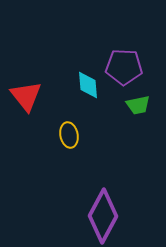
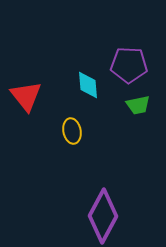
purple pentagon: moved 5 px right, 2 px up
yellow ellipse: moved 3 px right, 4 px up
